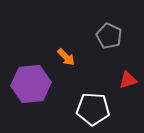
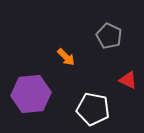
red triangle: rotated 42 degrees clockwise
purple hexagon: moved 10 px down
white pentagon: rotated 8 degrees clockwise
